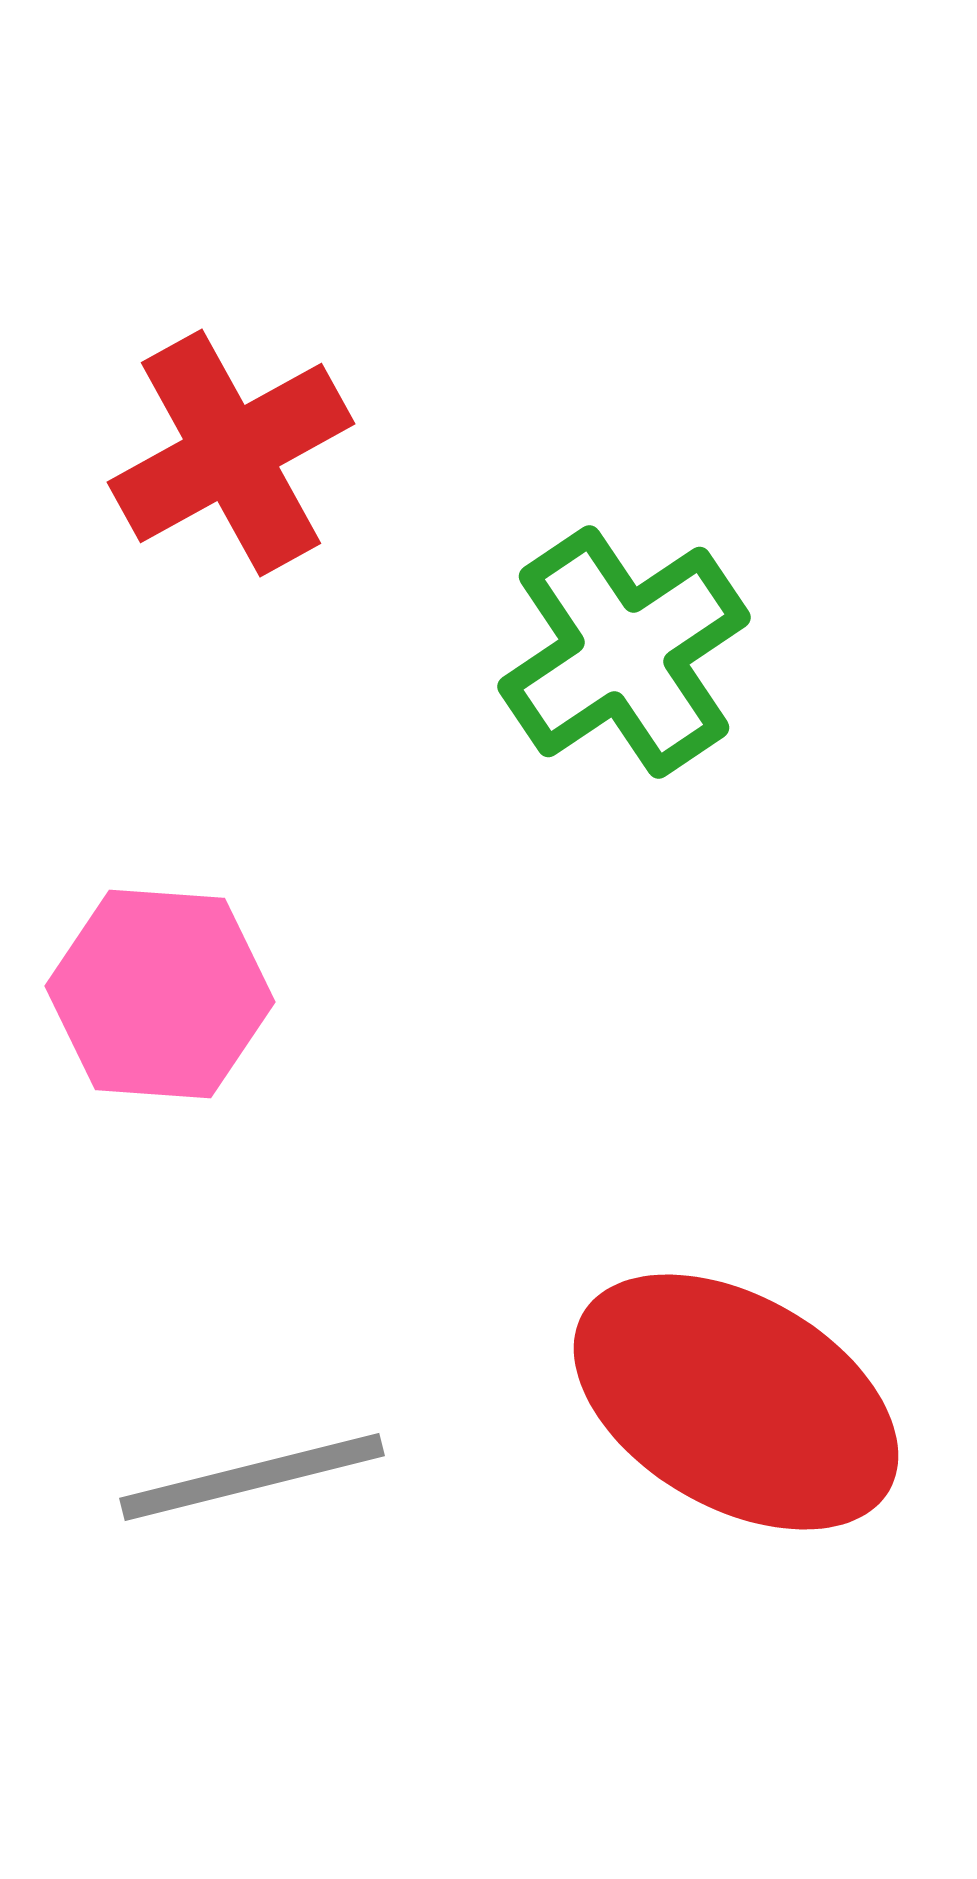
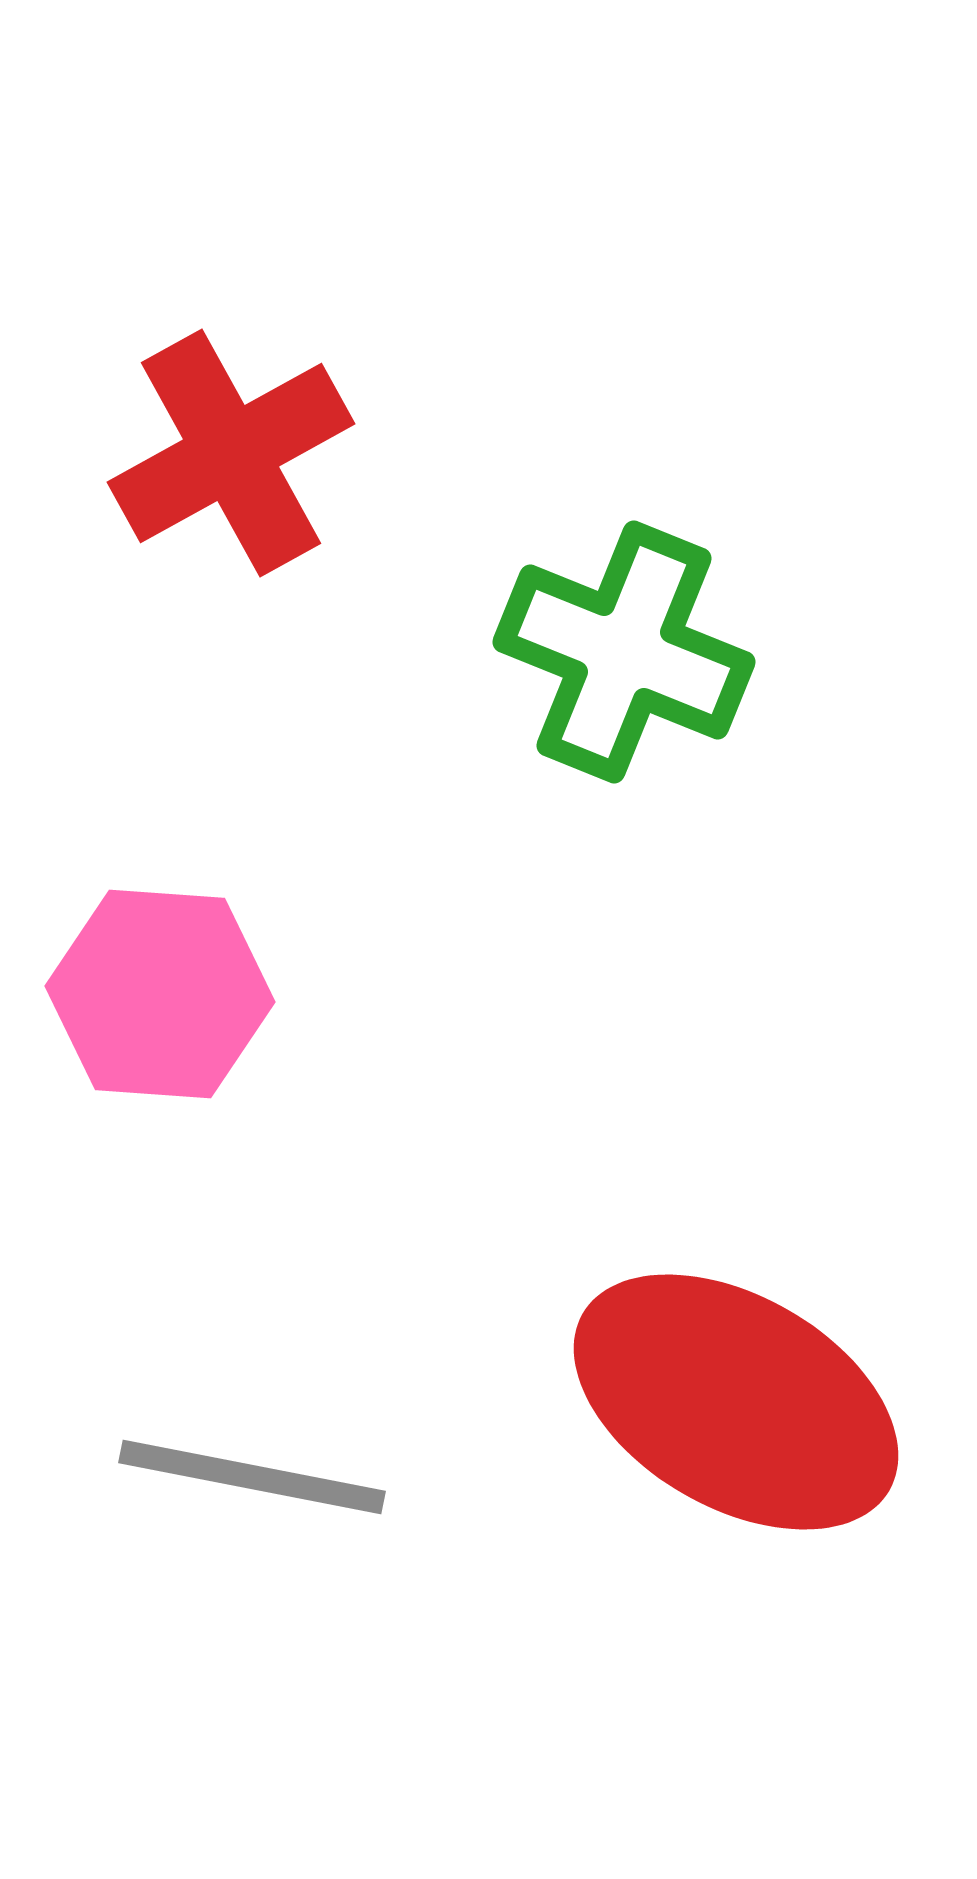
green cross: rotated 34 degrees counterclockwise
gray line: rotated 25 degrees clockwise
